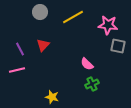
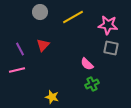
gray square: moved 7 px left, 2 px down
